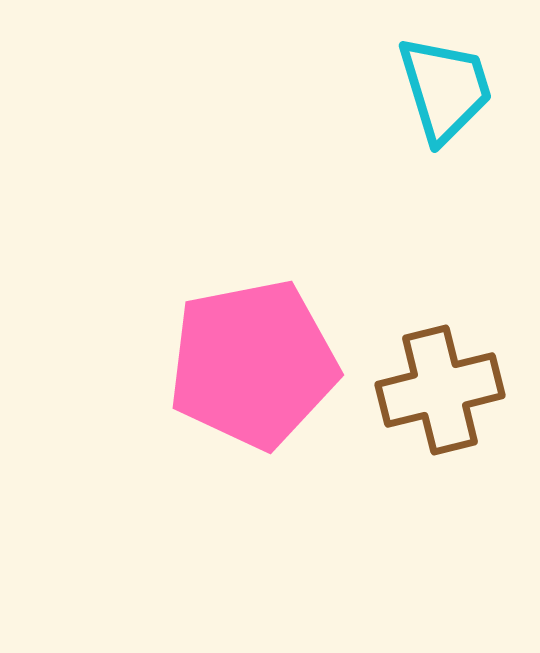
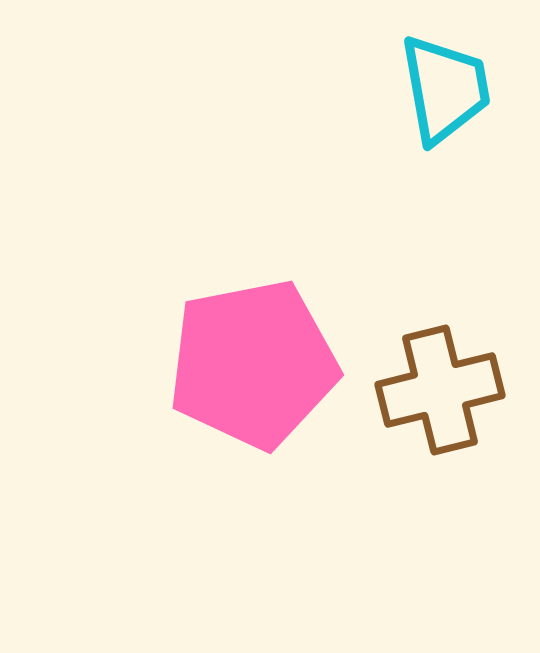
cyan trapezoid: rotated 7 degrees clockwise
